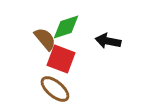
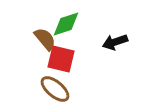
green diamond: moved 3 px up
black arrow: moved 7 px right, 1 px down; rotated 30 degrees counterclockwise
red square: rotated 8 degrees counterclockwise
